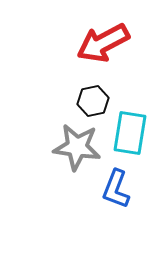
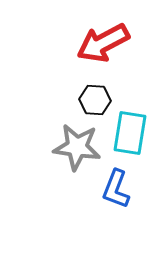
black hexagon: moved 2 px right, 1 px up; rotated 16 degrees clockwise
